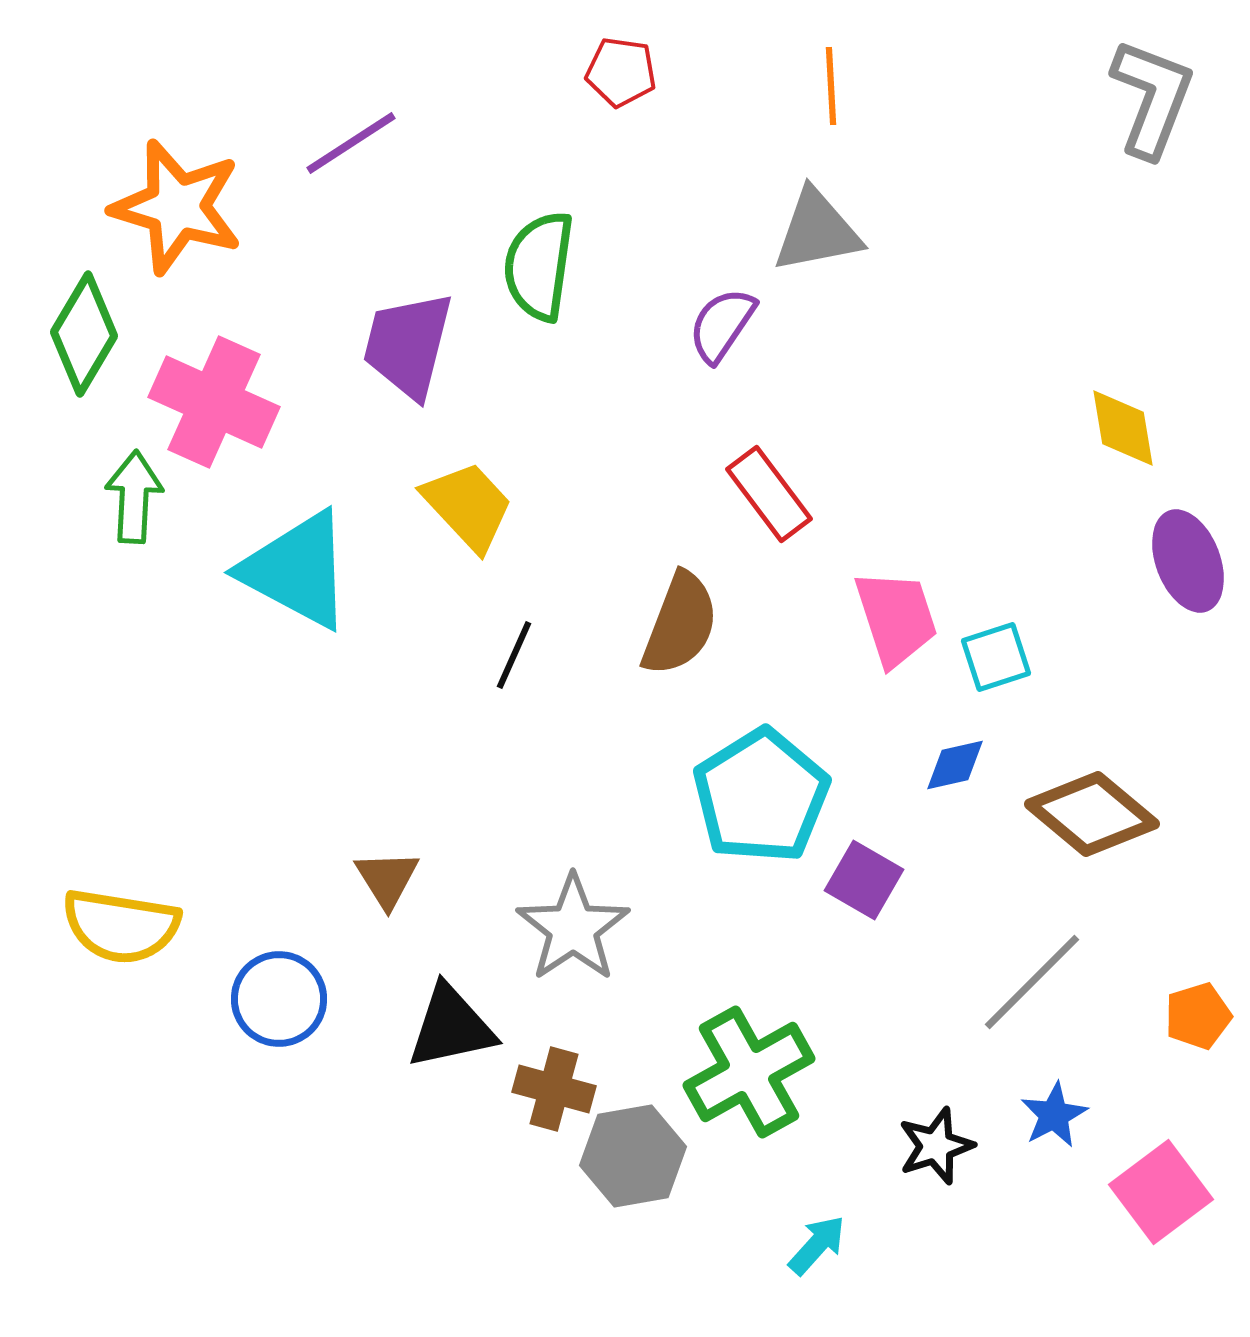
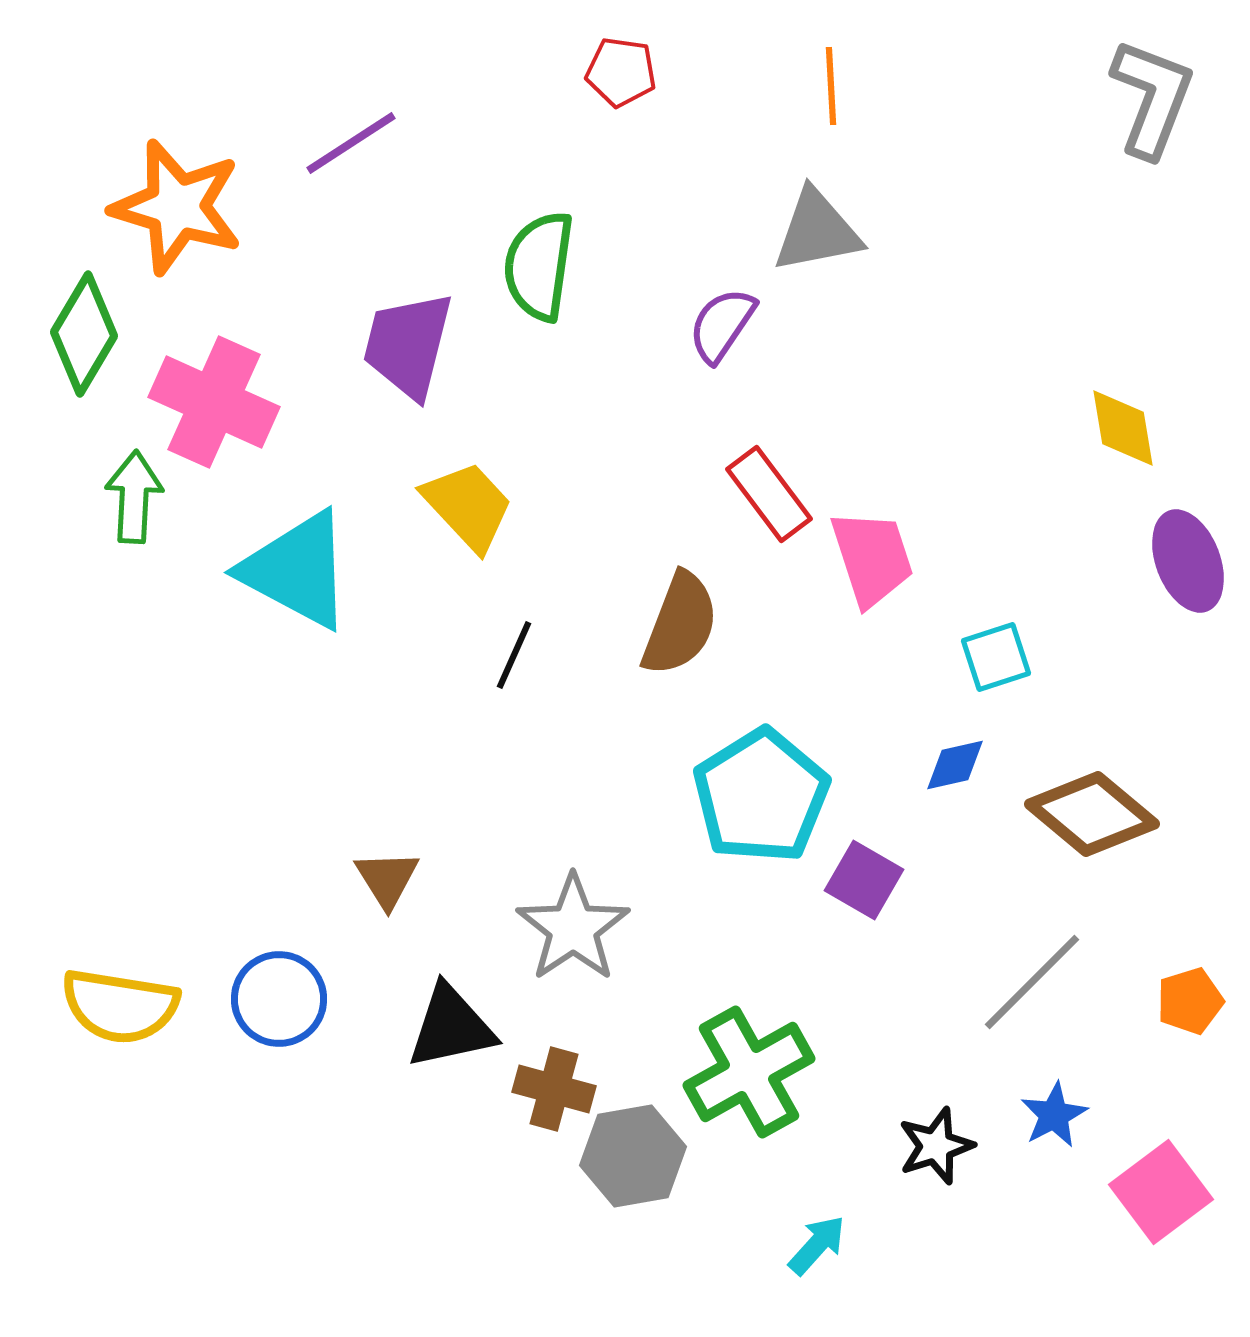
pink trapezoid: moved 24 px left, 60 px up
yellow semicircle: moved 1 px left, 80 px down
orange pentagon: moved 8 px left, 15 px up
